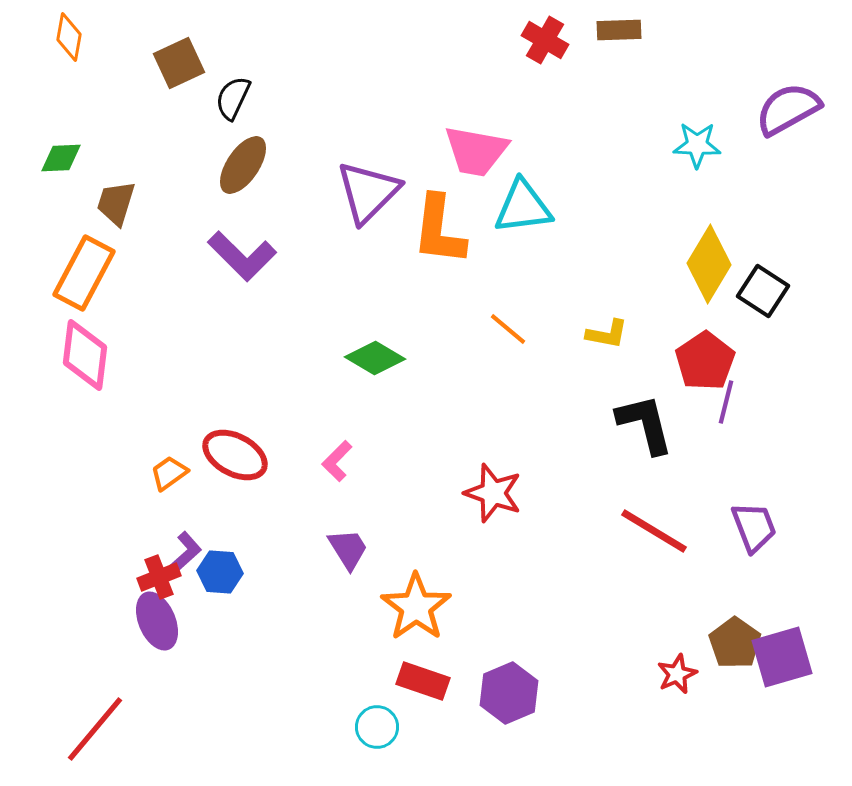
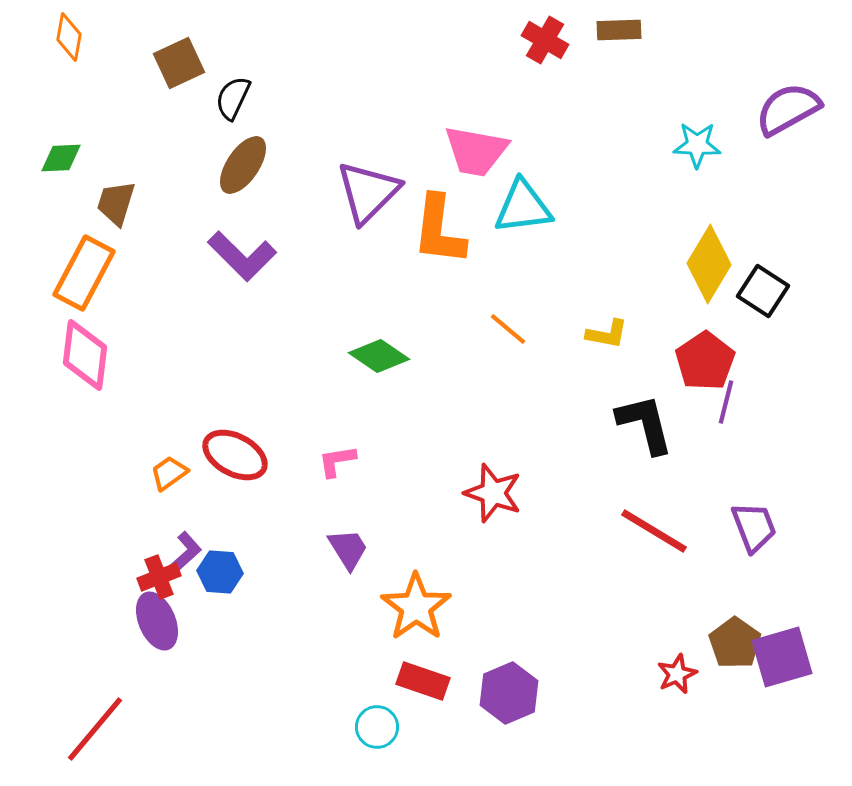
green diamond at (375, 358): moved 4 px right, 2 px up; rotated 4 degrees clockwise
pink L-shape at (337, 461): rotated 36 degrees clockwise
